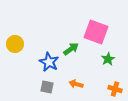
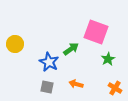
orange cross: moved 1 px up; rotated 16 degrees clockwise
